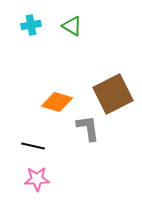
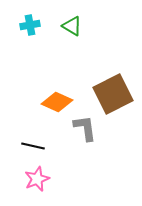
cyan cross: moved 1 px left
orange diamond: rotated 8 degrees clockwise
gray L-shape: moved 3 px left
pink star: rotated 20 degrees counterclockwise
